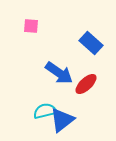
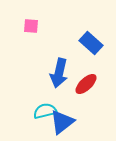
blue arrow: rotated 68 degrees clockwise
blue triangle: moved 2 px down
